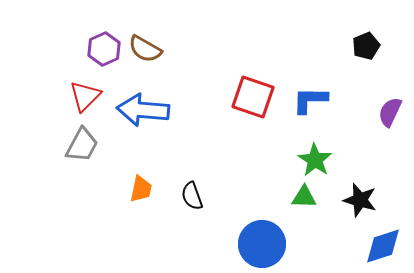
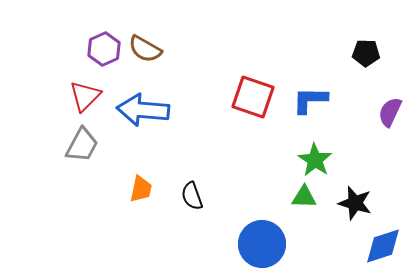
black pentagon: moved 7 px down; rotated 24 degrees clockwise
black star: moved 5 px left, 3 px down
